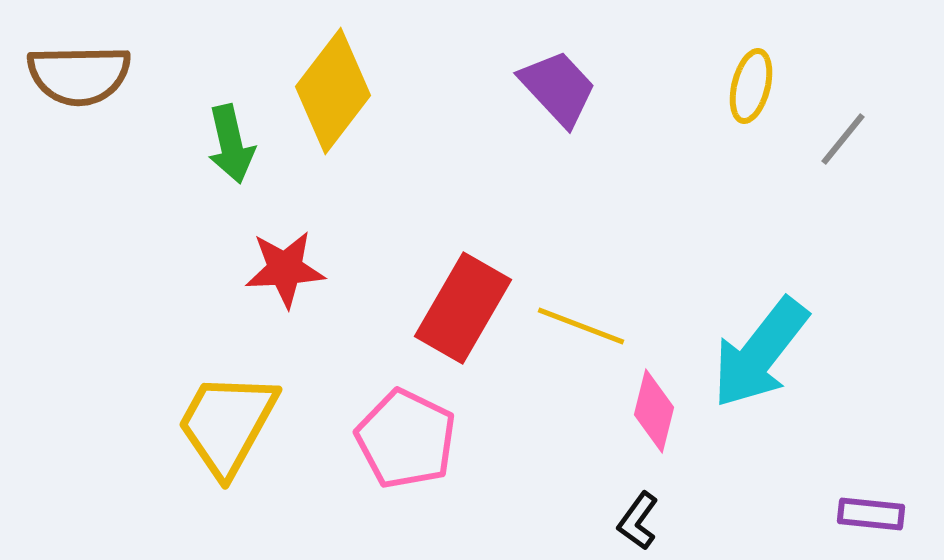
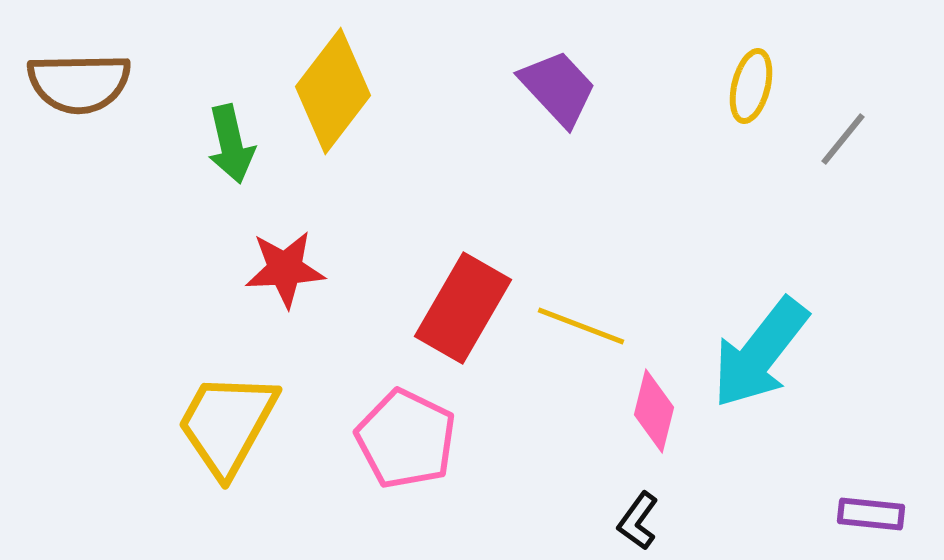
brown semicircle: moved 8 px down
